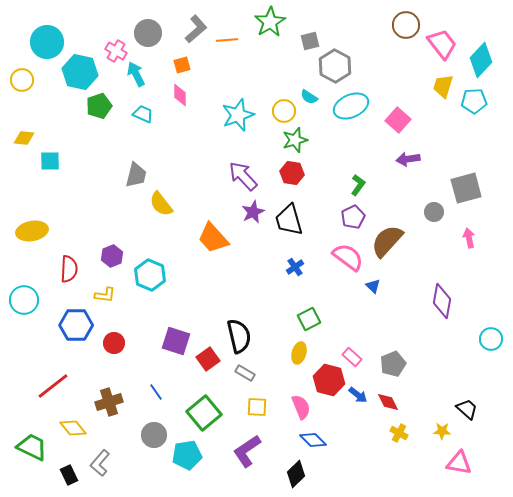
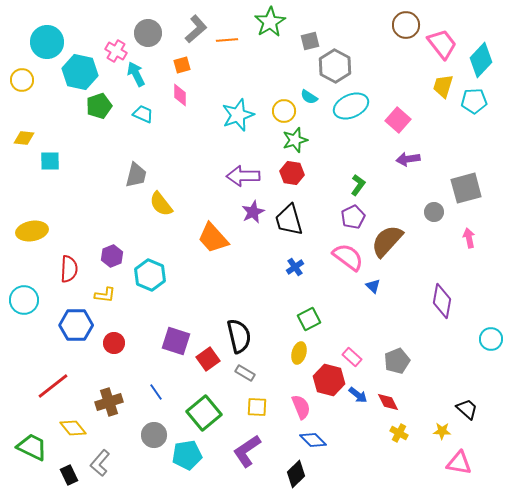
purple arrow at (243, 176): rotated 48 degrees counterclockwise
gray pentagon at (393, 364): moved 4 px right, 3 px up
